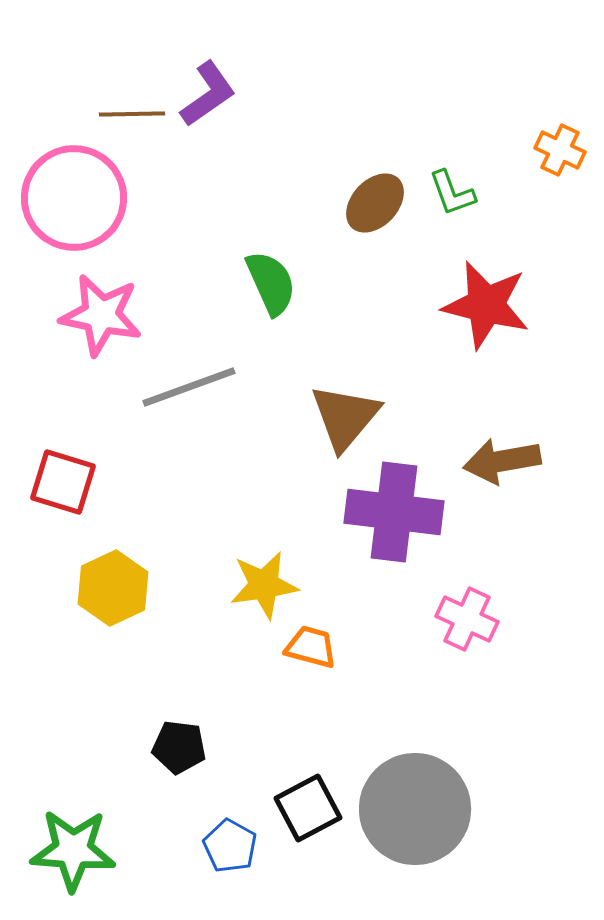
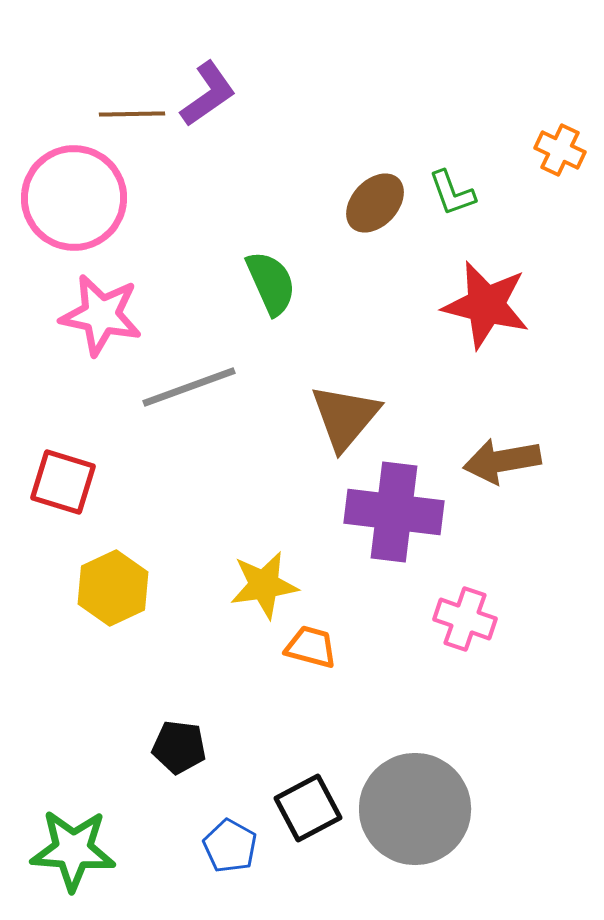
pink cross: moved 2 px left; rotated 6 degrees counterclockwise
